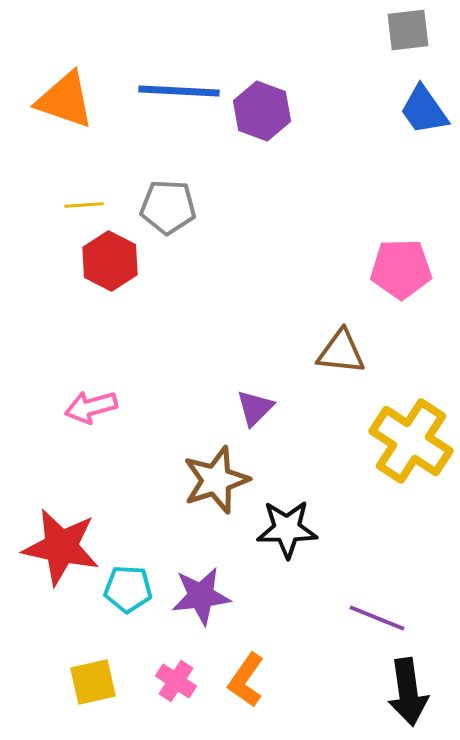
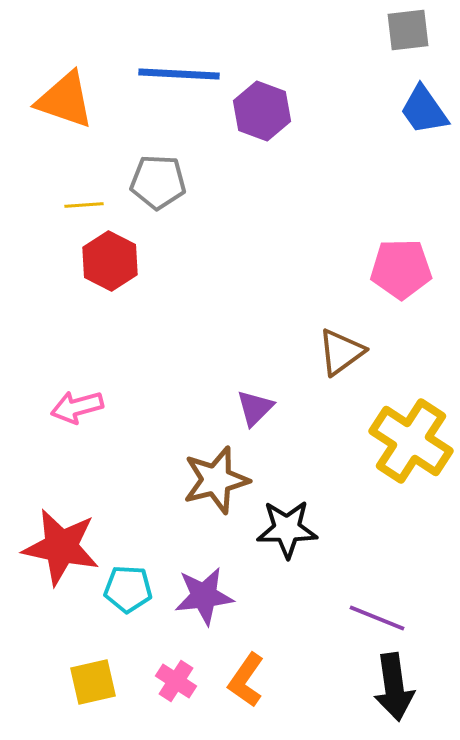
blue line: moved 17 px up
gray pentagon: moved 10 px left, 25 px up
brown triangle: rotated 42 degrees counterclockwise
pink arrow: moved 14 px left
brown star: rotated 4 degrees clockwise
purple star: moved 3 px right
black arrow: moved 14 px left, 5 px up
